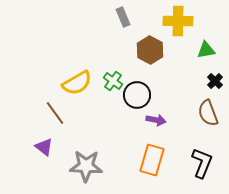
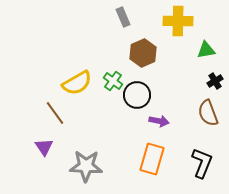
brown hexagon: moved 7 px left, 3 px down; rotated 8 degrees clockwise
black cross: rotated 14 degrees clockwise
purple arrow: moved 3 px right, 1 px down
purple triangle: rotated 18 degrees clockwise
orange rectangle: moved 1 px up
